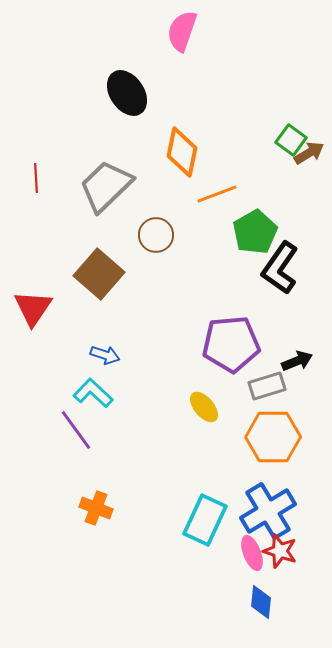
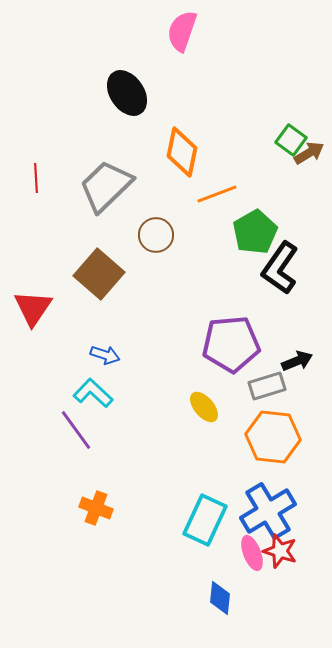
orange hexagon: rotated 6 degrees clockwise
blue diamond: moved 41 px left, 4 px up
